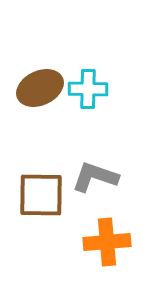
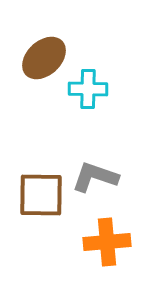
brown ellipse: moved 4 px right, 30 px up; rotated 18 degrees counterclockwise
